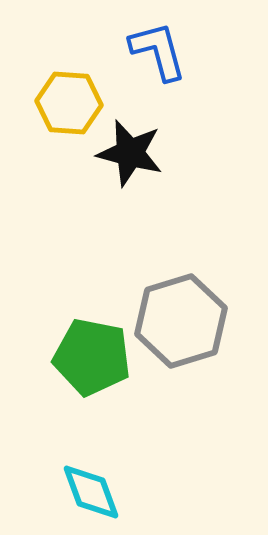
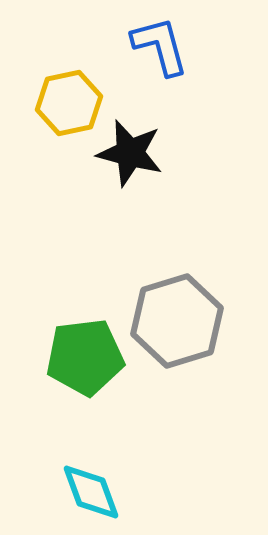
blue L-shape: moved 2 px right, 5 px up
yellow hexagon: rotated 16 degrees counterclockwise
gray hexagon: moved 4 px left
green pentagon: moved 7 px left; rotated 18 degrees counterclockwise
